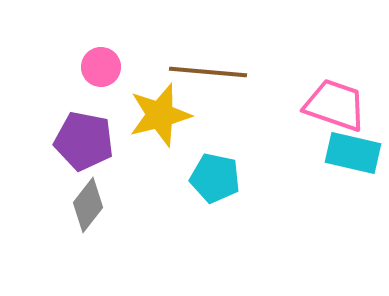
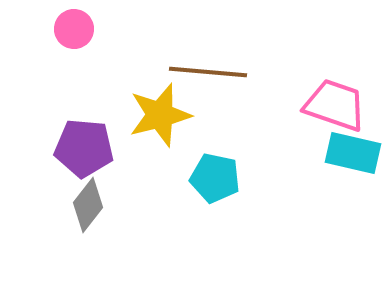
pink circle: moved 27 px left, 38 px up
purple pentagon: moved 7 px down; rotated 6 degrees counterclockwise
